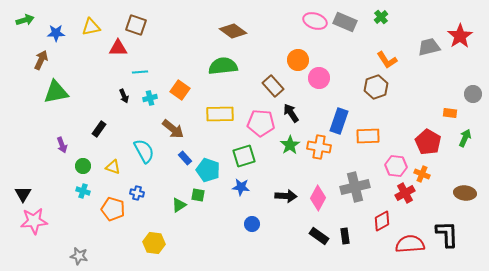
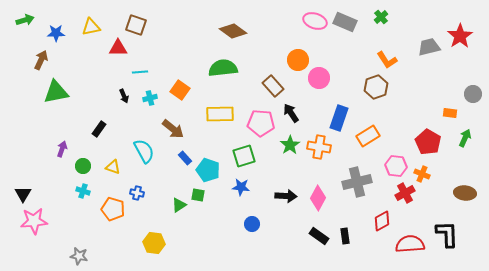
green semicircle at (223, 66): moved 2 px down
blue rectangle at (339, 121): moved 3 px up
orange rectangle at (368, 136): rotated 30 degrees counterclockwise
purple arrow at (62, 145): moved 4 px down; rotated 140 degrees counterclockwise
gray cross at (355, 187): moved 2 px right, 5 px up
